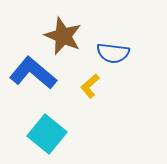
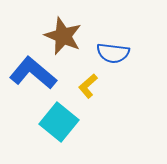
yellow L-shape: moved 2 px left
cyan square: moved 12 px right, 12 px up
